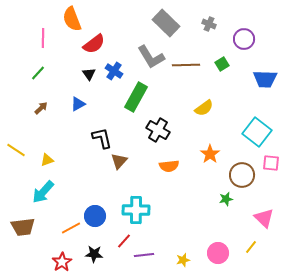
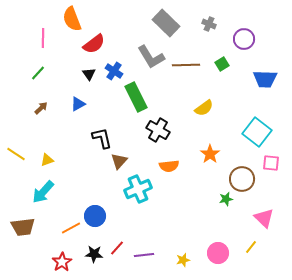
green rectangle at (136, 97): rotated 56 degrees counterclockwise
yellow line at (16, 150): moved 4 px down
brown circle at (242, 175): moved 4 px down
cyan cross at (136, 210): moved 2 px right, 21 px up; rotated 24 degrees counterclockwise
red line at (124, 241): moved 7 px left, 7 px down
